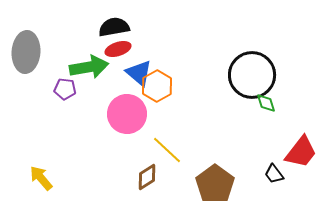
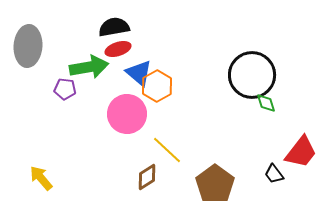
gray ellipse: moved 2 px right, 6 px up
